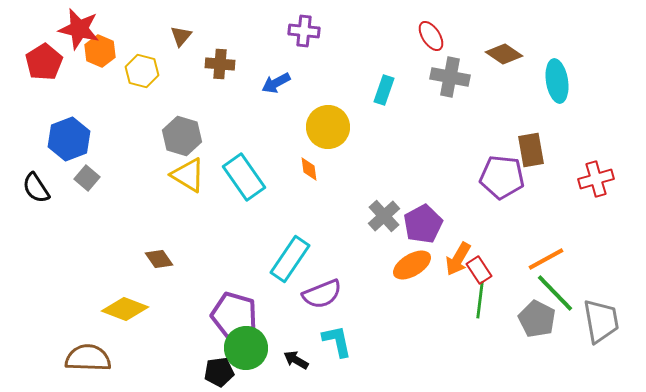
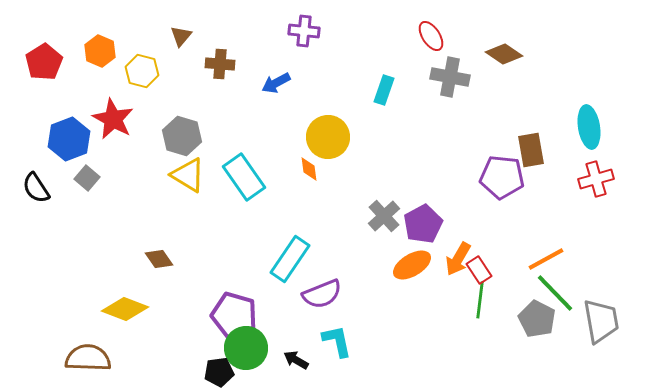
red star at (79, 29): moved 34 px right, 90 px down; rotated 15 degrees clockwise
cyan ellipse at (557, 81): moved 32 px right, 46 px down
yellow circle at (328, 127): moved 10 px down
